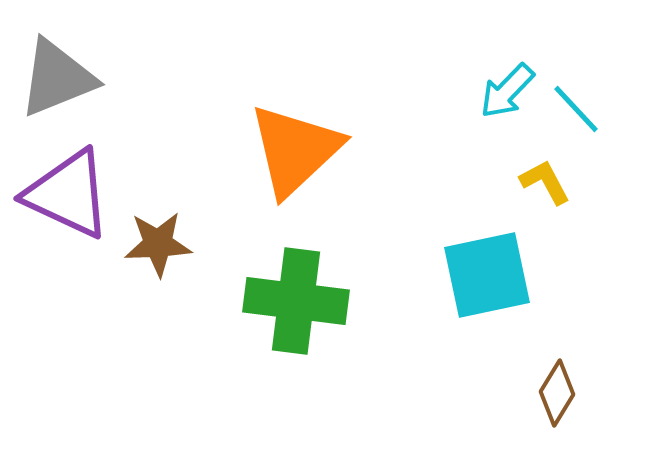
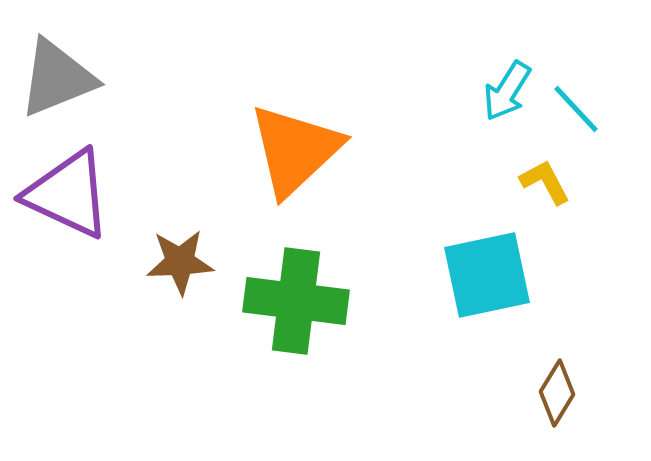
cyan arrow: rotated 12 degrees counterclockwise
brown star: moved 22 px right, 18 px down
